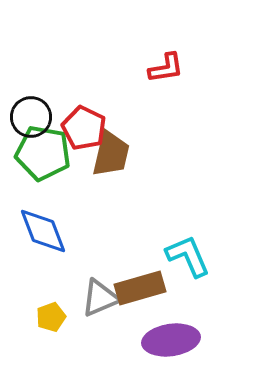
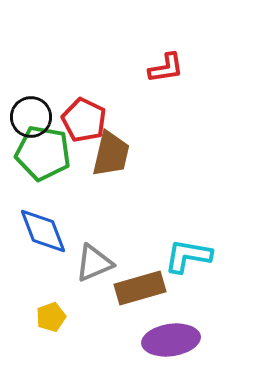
red pentagon: moved 8 px up
cyan L-shape: rotated 57 degrees counterclockwise
gray triangle: moved 6 px left, 35 px up
